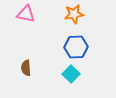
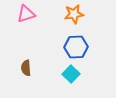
pink triangle: rotated 30 degrees counterclockwise
